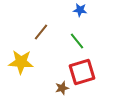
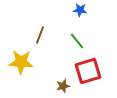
brown line: moved 1 px left, 3 px down; rotated 18 degrees counterclockwise
red square: moved 6 px right, 1 px up
brown star: moved 1 px right, 2 px up
